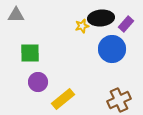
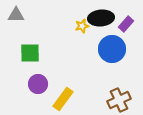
purple circle: moved 2 px down
yellow rectangle: rotated 15 degrees counterclockwise
